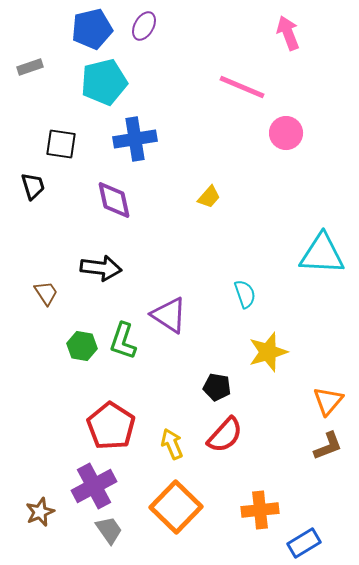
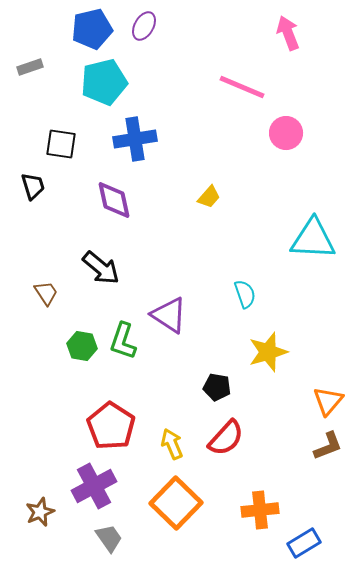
cyan triangle: moved 9 px left, 15 px up
black arrow: rotated 33 degrees clockwise
red semicircle: moved 1 px right, 3 px down
orange square: moved 4 px up
gray trapezoid: moved 8 px down
